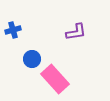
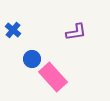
blue cross: rotated 35 degrees counterclockwise
pink rectangle: moved 2 px left, 2 px up
